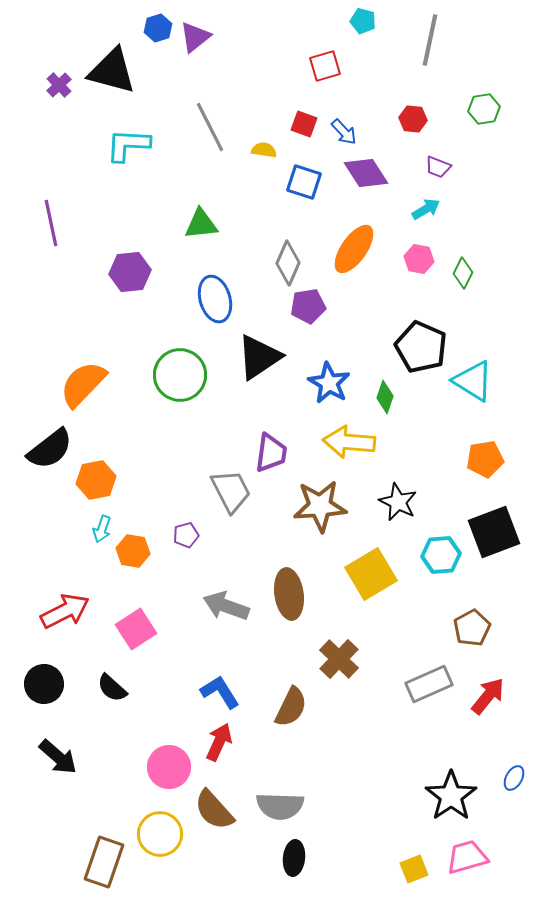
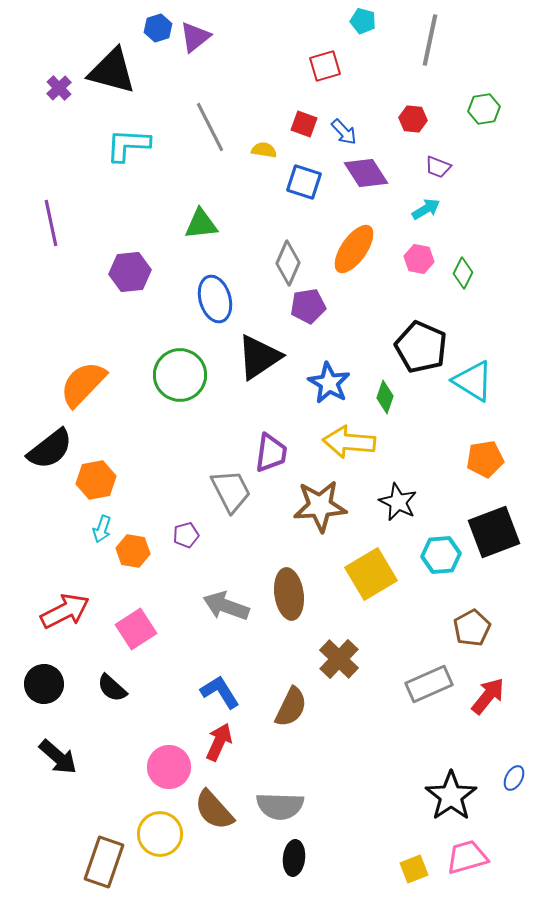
purple cross at (59, 85): moved 3 px down
